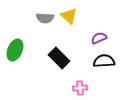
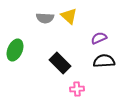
black rectangle: moved 1 px right, 5 px down
pink cross: moved 3 px left, 1 px down
